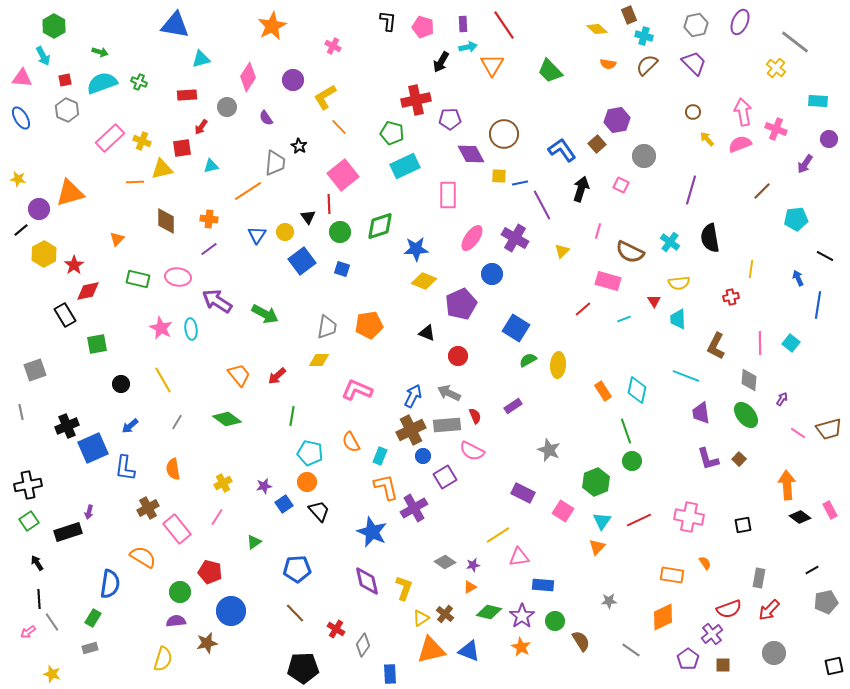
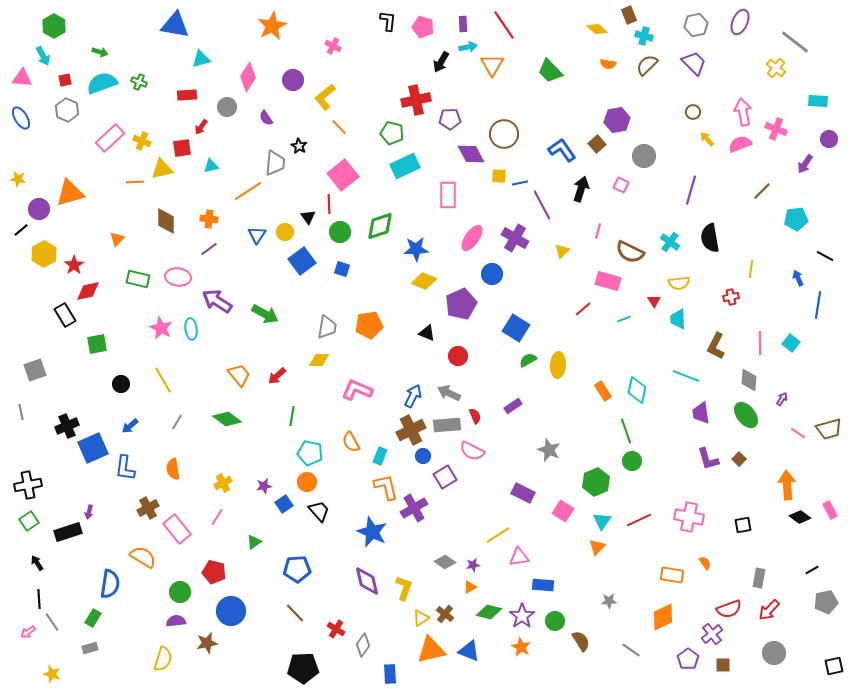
yellow L-shape at (325, 97): rotated 8 degrees counterclockwise
red pentagon at (210, 572): moved 4 px right
